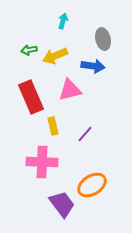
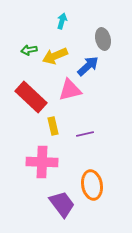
cyan arrow: moved 1 px left
blue arrow: moved 5 px left; rotated 50 degrees counterclockwise
red rectangle: rotated 24 degrees counterclockwise
purple line: rotated 36 degrees clockwise
orange ellipse: rotated 68 degrees counterclockwise
